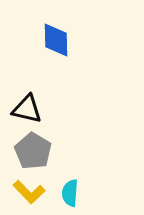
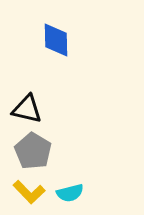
cyan semicircle: rotated 108 degrees counterclockwise
